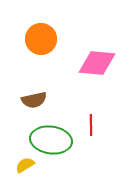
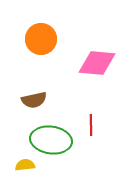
yellow semicircle: rotated 24 degrees clockwise
